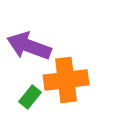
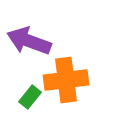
purple arrow: moved 5 px up
